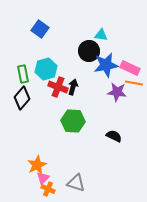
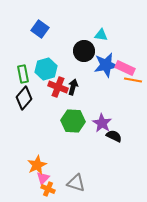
black circle: moved 5 px left
pink rectangle: moved 5 px left
orange line: moved 1 px left, 3 px up
purple star: moved 15 px left, 31 px down; rotated 24 degrees clockwise
black diamond: moved 2 px right
